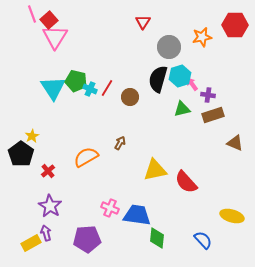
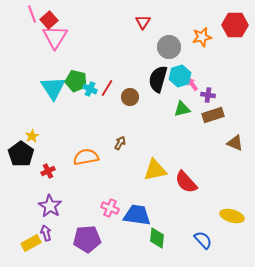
orange semicircle: rotated 20 degrees clockwise
red cross: rotated 16 degrees clockwise
